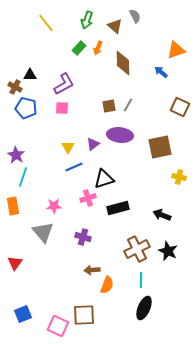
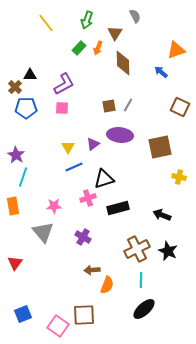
brown triangle at (115, 26): moved 7 px down; rotated 21 degrees clockwise
brown cross at (15, 87): rotated 16 degrees clockwise
blue pentagon at (26, 108): rotated 15 degrees counterclockwise
purple cross at (83, 237): rotated 14 degrees clockwise
black ellipse at (144, 308): moved 1 px down; rotated 25 degrees clockwise
pink square at (58, 326): rotated 10 degrees clockwise
